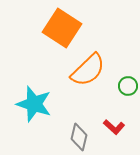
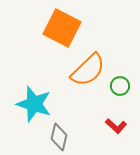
orange square: rotated 6 degrees counterclockwise
green circle: moved 8 px left
red L-shape: moved 2 px right, 1 px up
gray diamond: moved 20 px left
